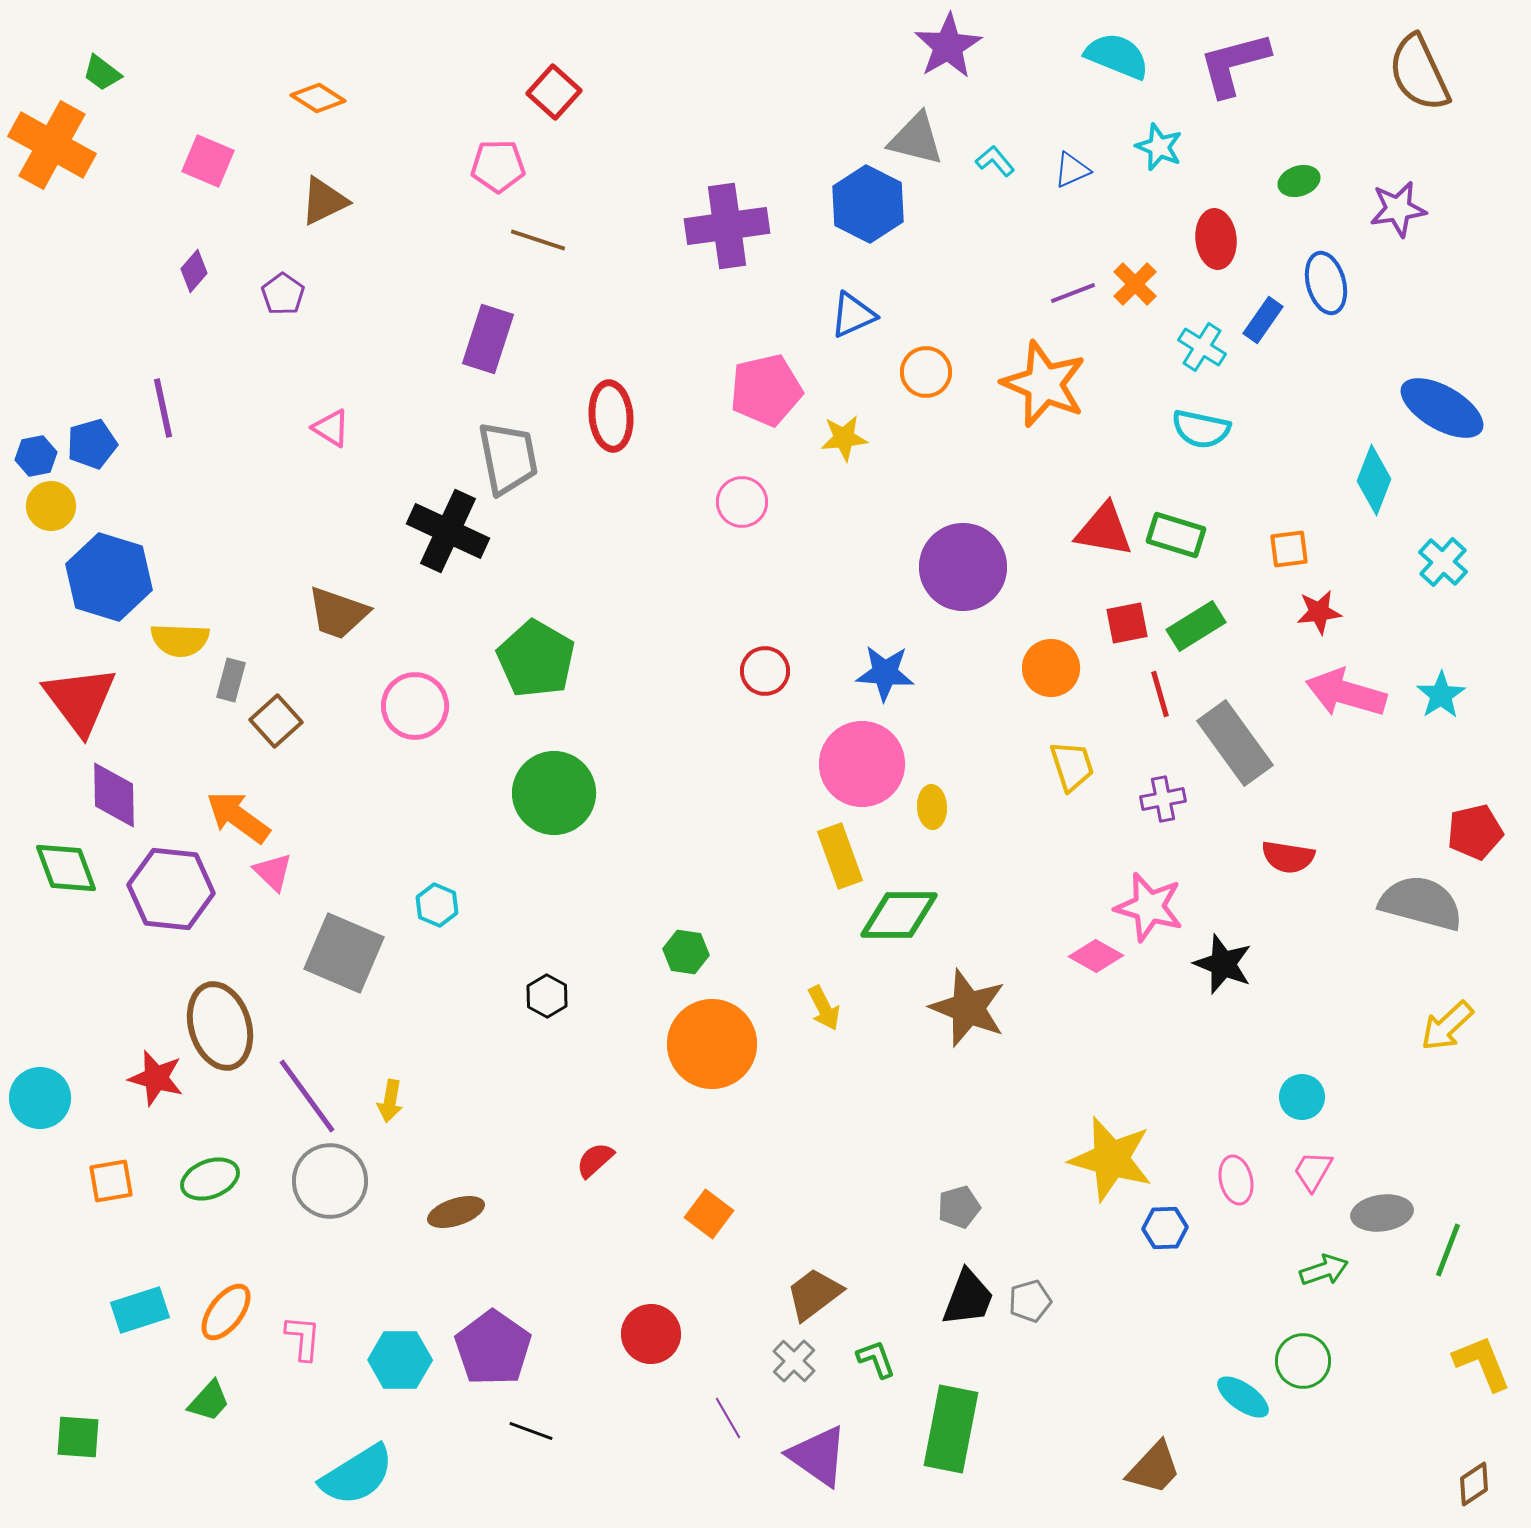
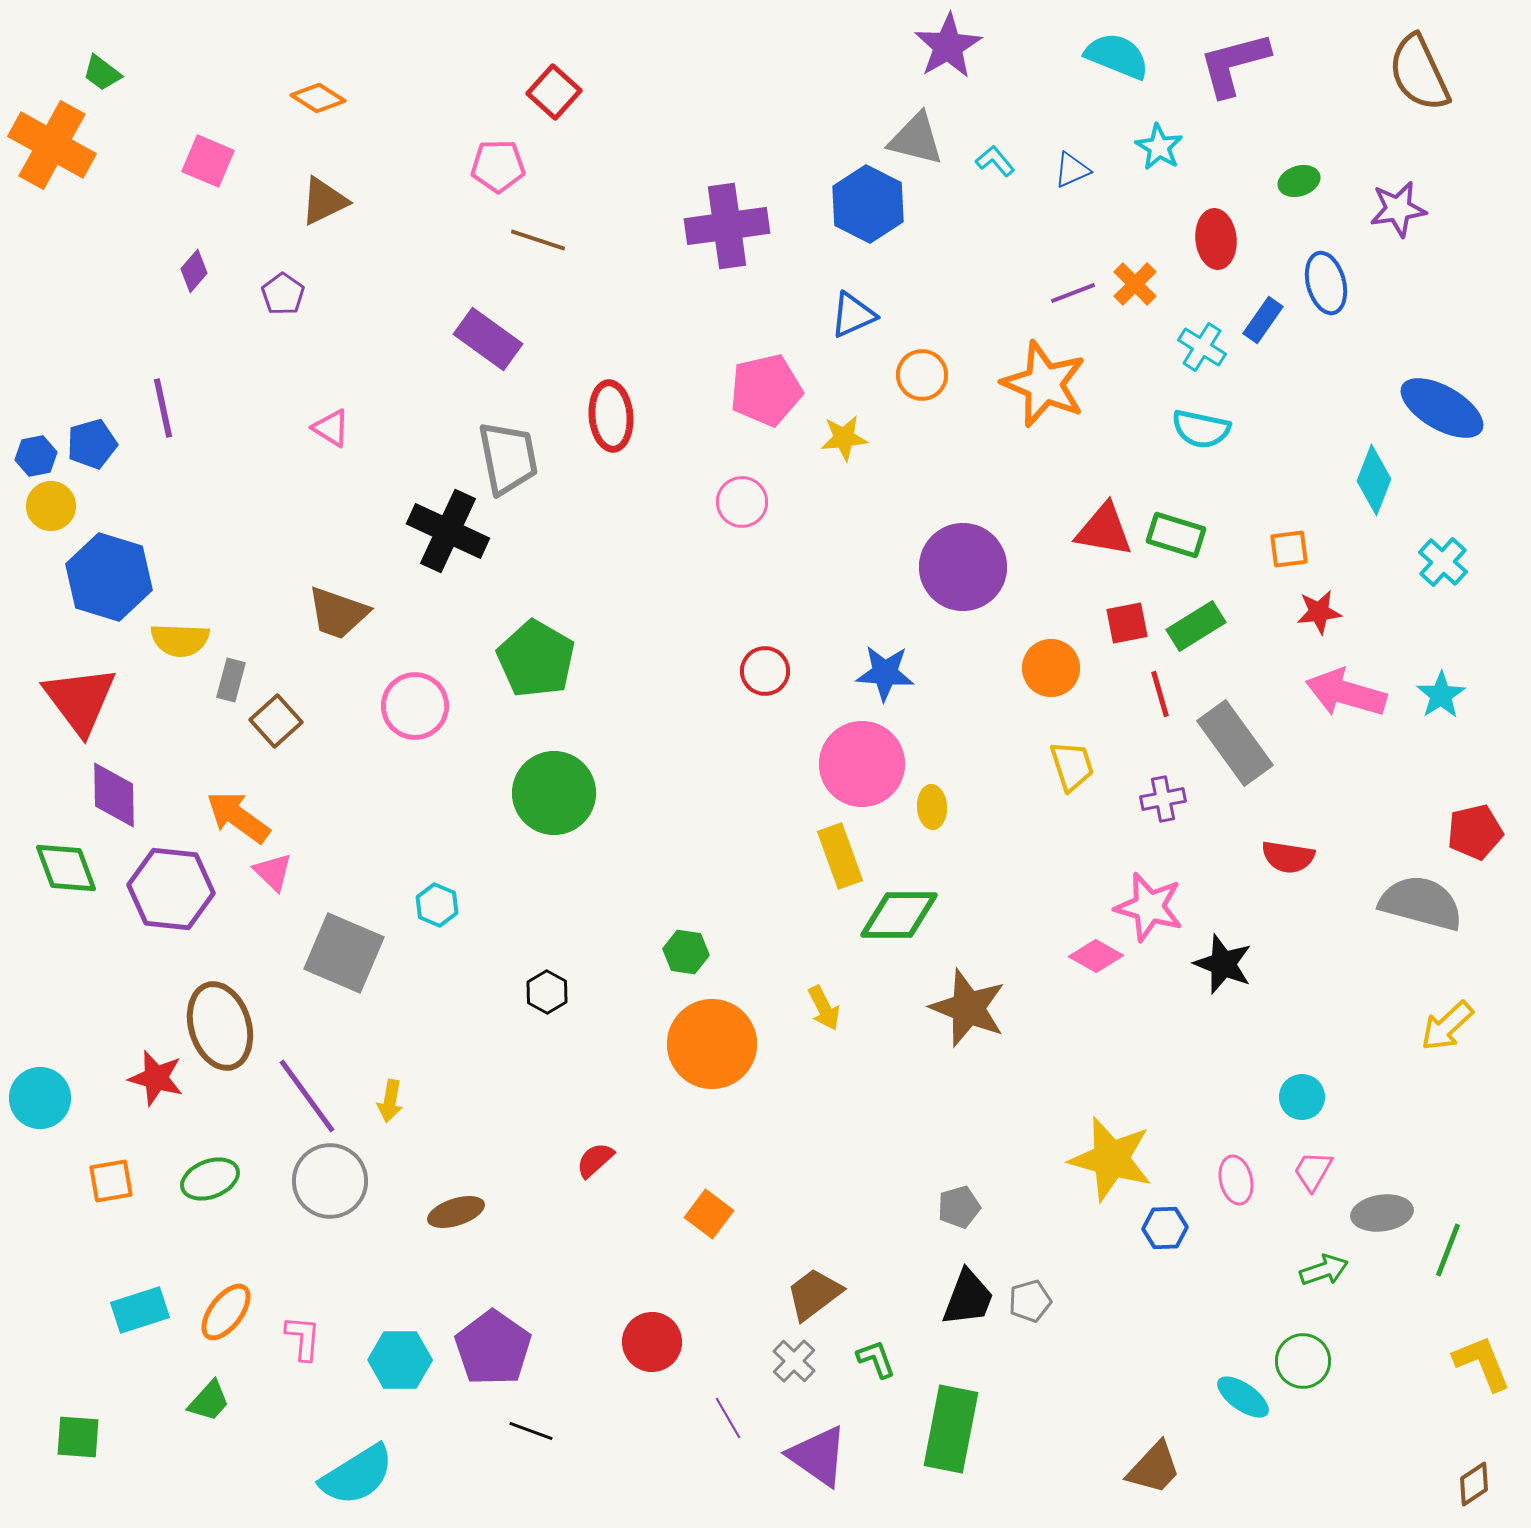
cyan star at (1159, 147): rotated 9 degrees clockwise
purple rectangle at (488, 339): rotated 72 degrees counterclockwise
orange circle at (926, 372): moved 4 px left, 3 px down
black hexagon at (547, 996): moved 4 px up
red circle at (651, 1334): moved 1 px right, 8 px down
